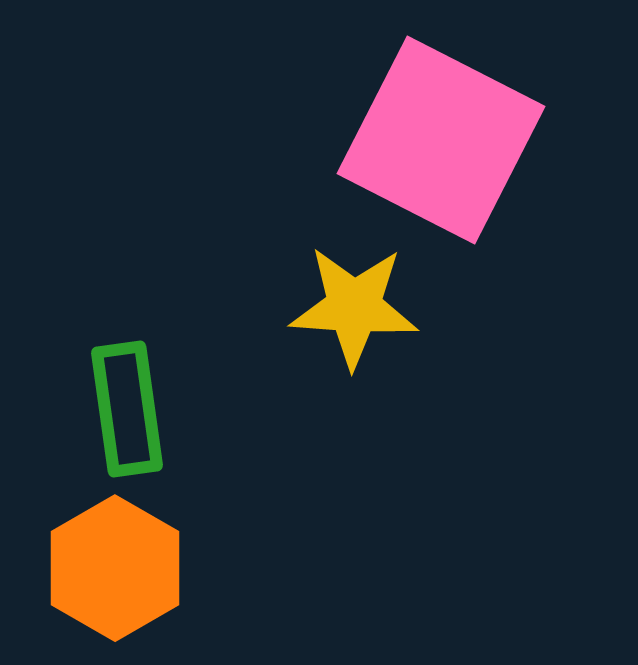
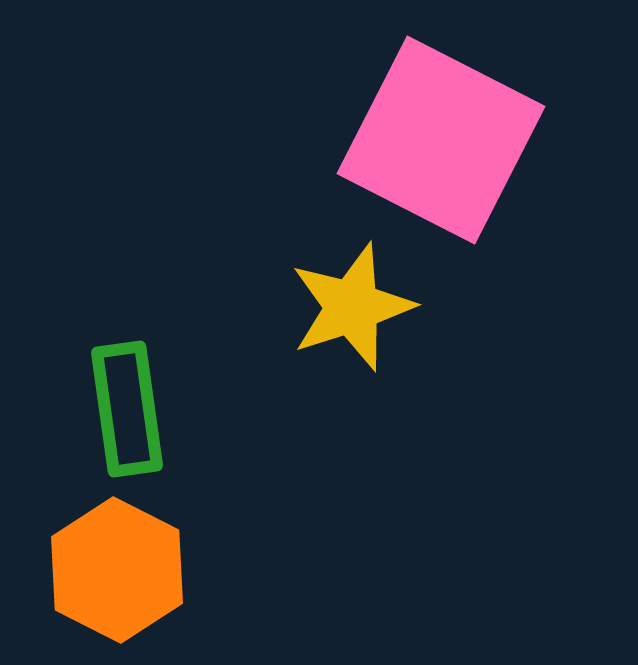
yellow star: moved 2 px left; rotated 22 degrees counterclockwise
orange hexagon: moved 2 px right, 2 px down; rotated 3 degrees counterclockwise
